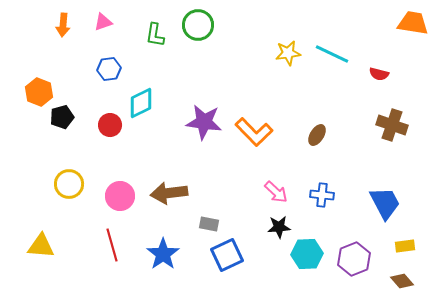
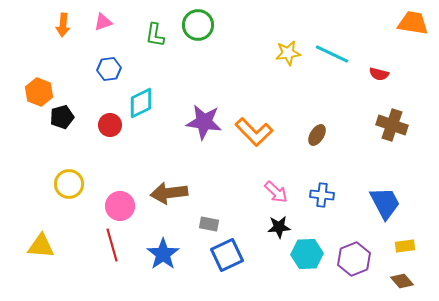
pink circle: moved 10 px down
